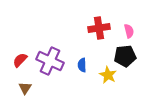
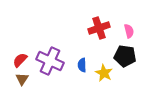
red cross: rotated 10 degrees counterclockwise
black pentagon: rotated 15 degrees clockwise
yellow star: moved 4 px left, 2 px up
brown triangle: moved 3 px left, 9 px up
